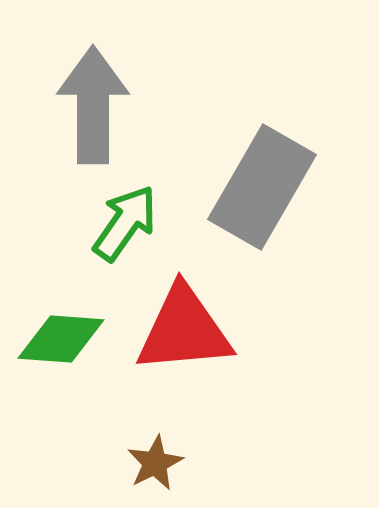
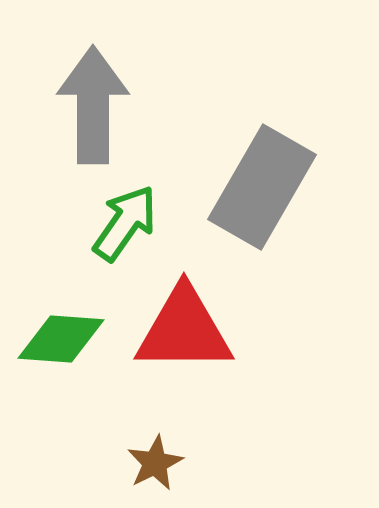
red triangle: rotated 5 degrees clockwise
